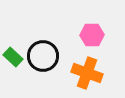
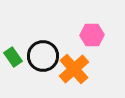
green rectangle: rotated 12 degrees clockwise
orange cross: moved 13 px left, 4 px up; rotated 28 degrees clockwise
